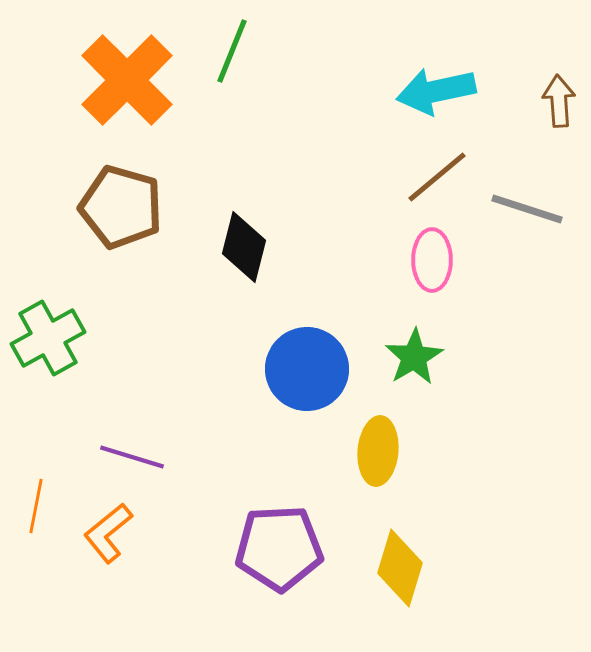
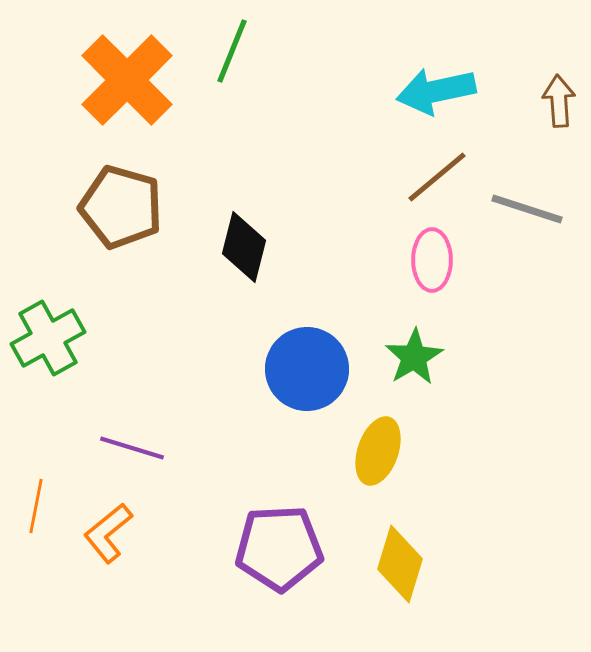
yellow ellipse: rotated 14 degrees clockwise
purple line: moved 9 px up
yellow diamond: moved 4 px up
